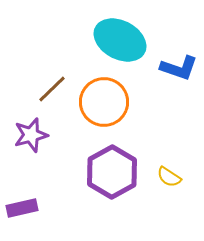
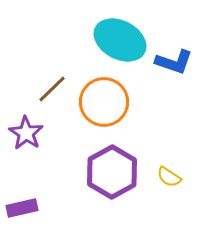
blue L-shape: moved 5 px left, 6 px up
purple star: moved 5 px left, 2 px up; rotated 24 degrees counterclockwise
